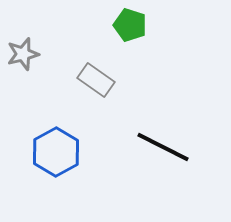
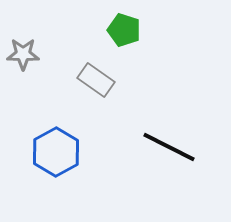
green pentagon: moved 6 px left, 5 px down
gray star: rotated 16 degrees clockwise
black line: moved 6 px right
